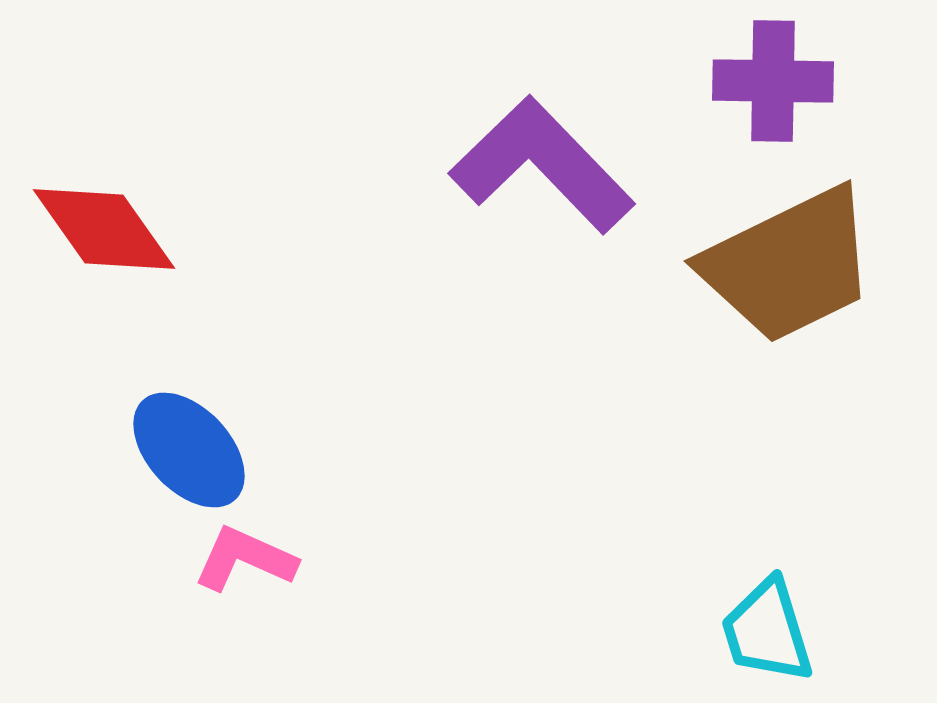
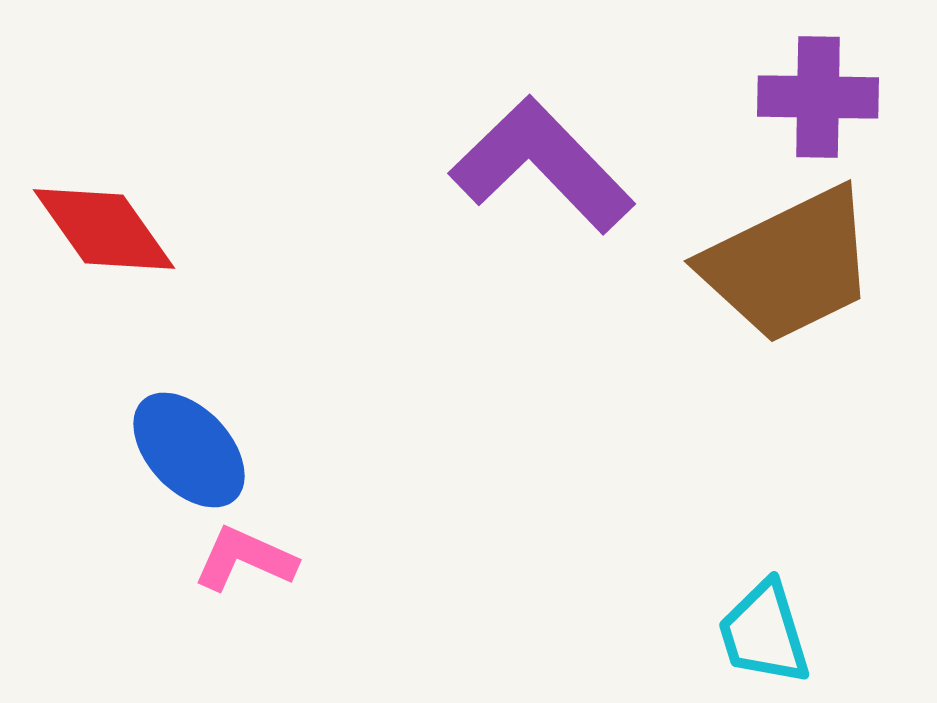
purple cross: moved 45 px right, 16 px down
cyan trapezoid: moved 3 px left, 2 px down
